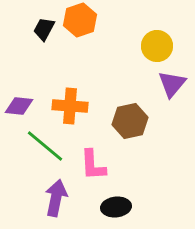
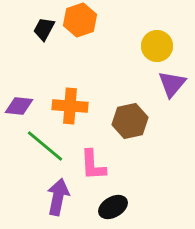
purple arrow: moved 2 px right, 1 px up
black ellipse: moved 3 px left; rotated 24 degrees counterclockwise
